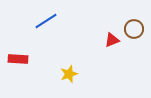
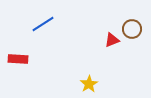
blue line: moved 3 px left, 3 px down
brown circle: moved 2 px left
yellow star: moved 20 px right, 10 px down; rotated 12 degrees counterclockwise
